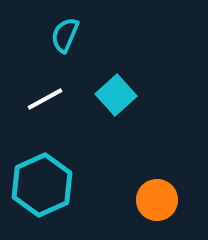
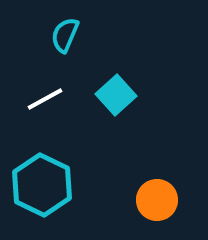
cyan hexagon: rotated 10 degrees counterclockwise
